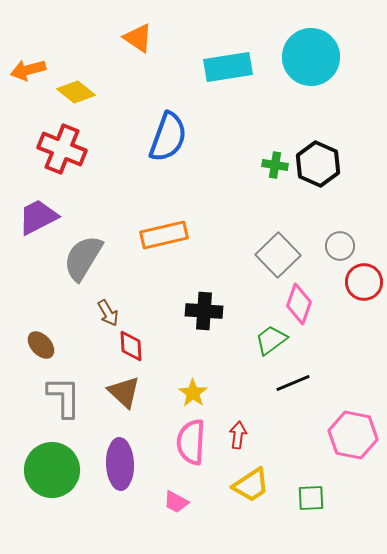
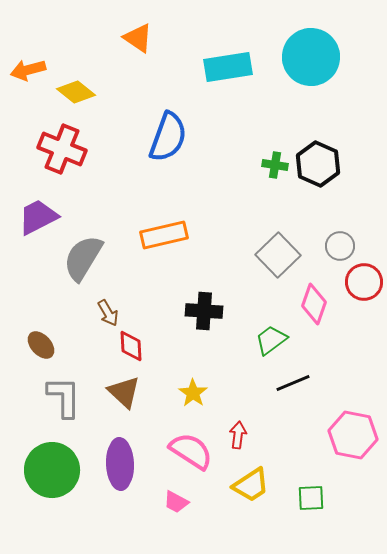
pink diamond: moved 15 px right
pink semicircle: moved 9 px down; rotated 120 degrees clockwise
